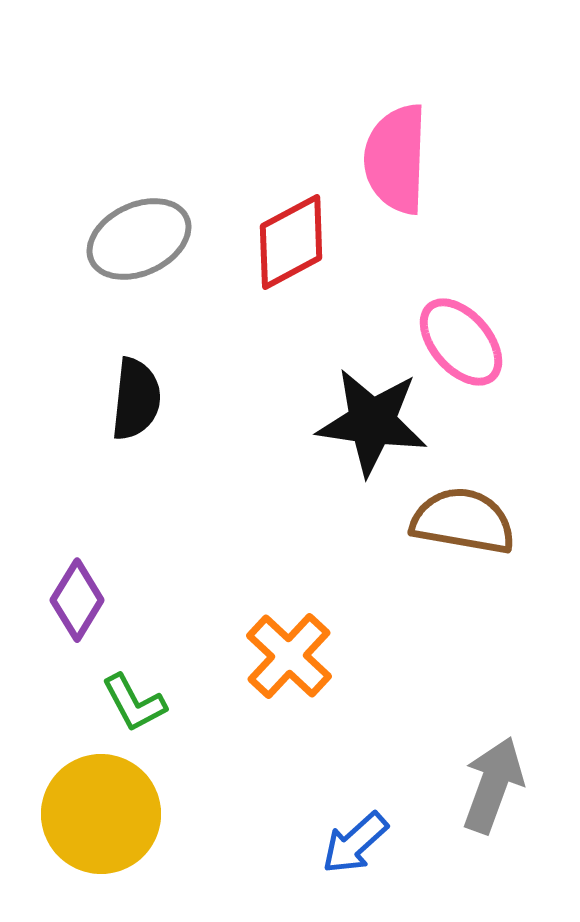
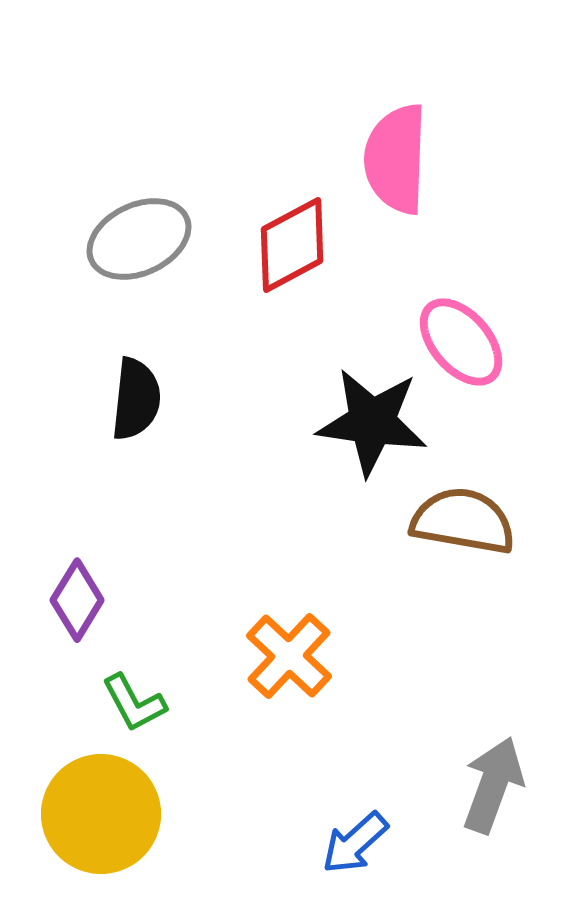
red diamond: moved 1 px right, 3 px down
